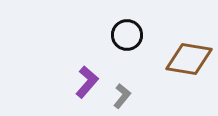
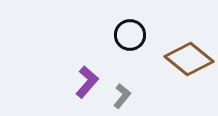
black circle: moved 3 px right
brown diamond: rotated 30 degrees clockwise
